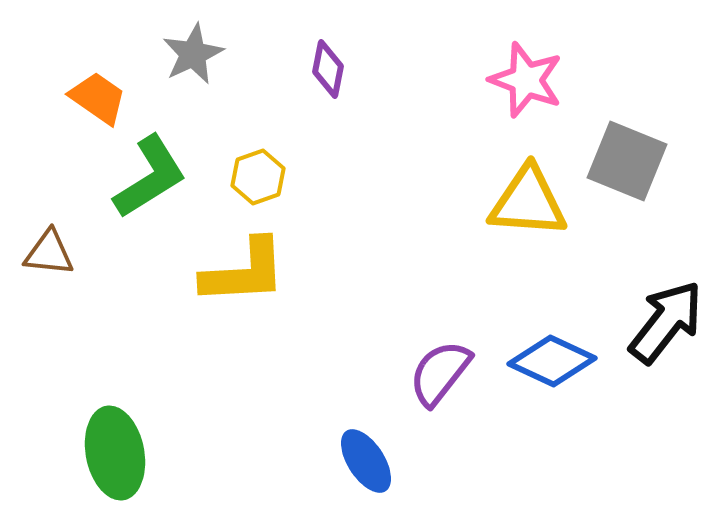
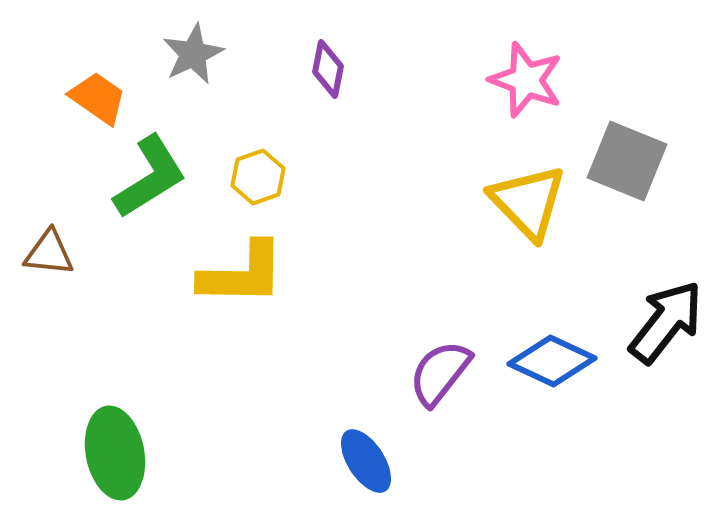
yellow triangle: rotated 42 degrees clockwise
yellow L-shape: moved 2 px left, 2 px down; rotated 4 degrees clockwise
